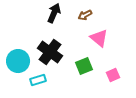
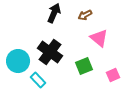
cyan rectangle: rotated 63 degrees clockwise
